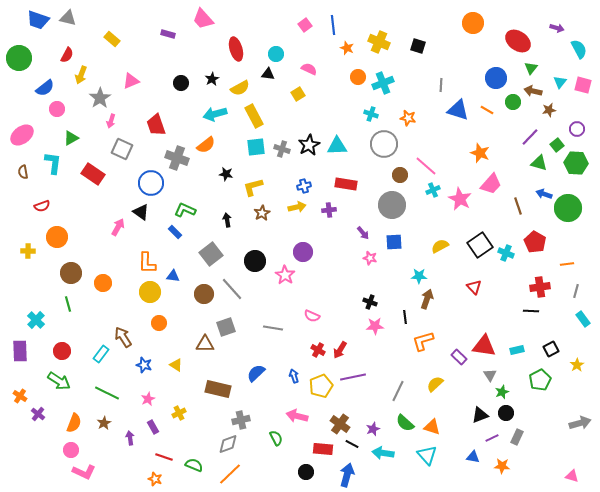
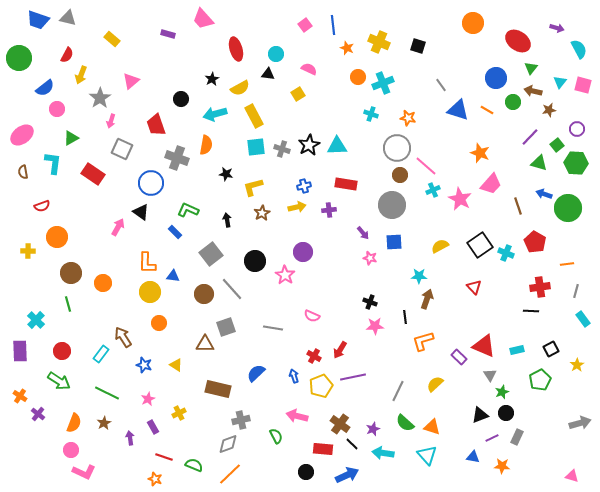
pink triangle at (131, 81): rotated 18 degrees counterclockwise
black circle at (181, 83): moved 16 px down
gray line at (441, 85): rotated 40 degrees counterclockwise
gray circle at (384, 144): moved 13 px right, 4 px down
orange semicircle at (206, 145): rotated 42 degrees counterclockwise
green L-shape at (185, 210): moved 3 px right
red triangle at (484, 346): rotated 15 degrees clockwise
red cross at (318, 350): moved 4 px left, 6 px down
green semicircle at (276, 438): moved 2 px up
black line at (352, 444): rotated 16 degrees clockwise
blue arrow at (347, 475): rotated 50 degrees clockwise
